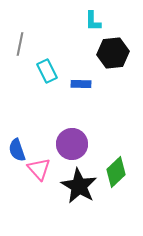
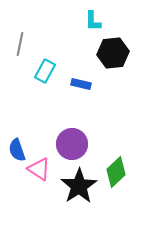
cyan rectangle: moved 2 px left; rotated 55 degrees clockwise
blue rectangle: rotated 12 degrees clockwise
pink triangle: rotated 15 degrees counterclockwise
black star: rotated 9 degrees clockwise
